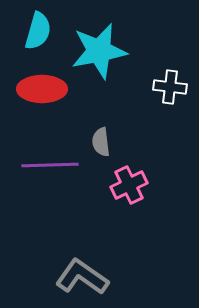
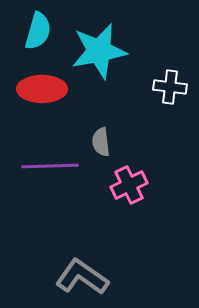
purple line: moved 1 px down
